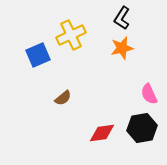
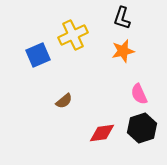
black L-shape: rotated 15 degrees counterclockwise
yellow cross: moved 2 px right
orange star: moved 1 px right, 3 px down
pink semicircle: moved 10 px left
brown semicircle: moved 1 px right, 3 px down
black hexagon: rotated 8 degrees counterclockwise
